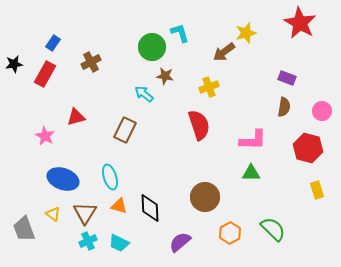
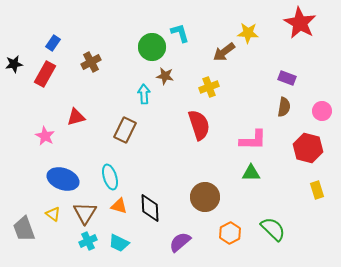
yellow star: moved 2 px right; rotated 20 degrees clockwise
cyan arrow: rotated 48 degrees clockwise
